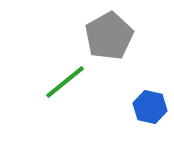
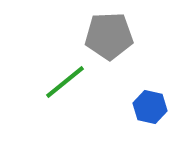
gray pentagon: rotated 27 degrees clockwise
